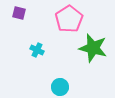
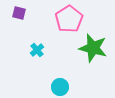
cyan cross: rotated 24 degrees clockwise
